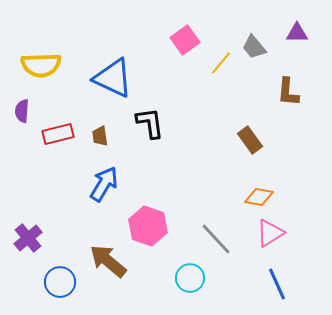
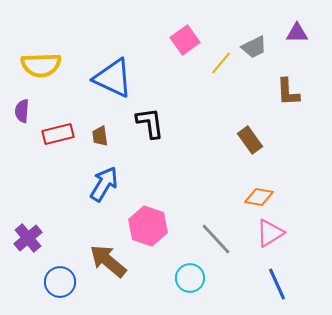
gray trapezoid: rotated 76 degrees counterclockwise
brown L-shape: rotated 8 degrees counterclockwise
